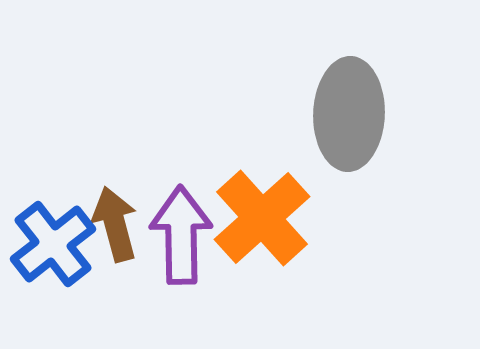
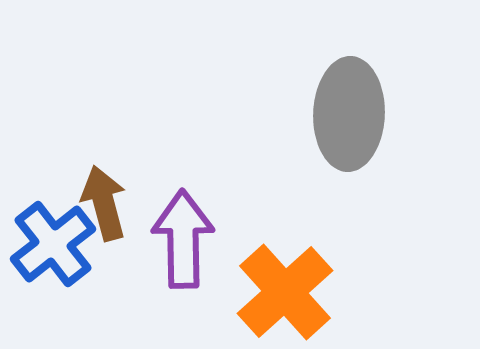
orange cross: moved 23 px right, 74 px down
brown arrow: moved 11 px left, 21 px up
purple arrow: moved 2 px right, 4 px down
